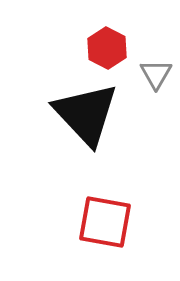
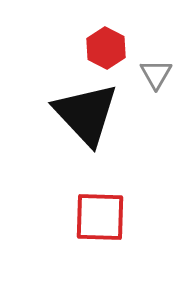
red hexagon: moved 1 px left
red square: moved 5 px left, 5 px up; rotated 8 degrees counterclockwise
